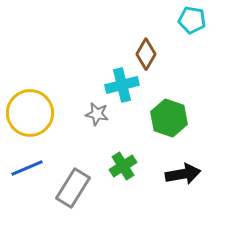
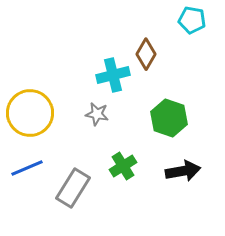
cyan cross: moved 9 px left, 10 px up
black arrow: moved 3 px up
